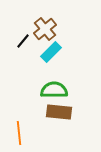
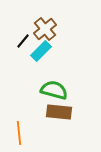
cyan rectangle: moved 10 px left, 1 px up
green semicircle: rotated 16 degrees clockwise
